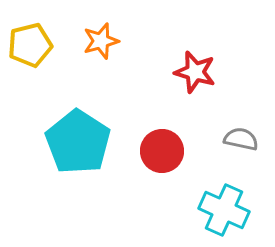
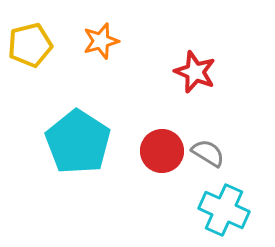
red star: rotated 6 degrees clockwise
gray semicircle: moved 33 px left, 14 px down; rotated 20 degrees clockwise
